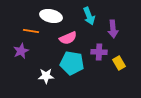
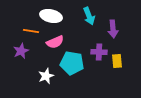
pink semicircle: moved 13 px left, 4 px down
yellow rectangle: moved 2 px left, 2 px up; rotated 24 degrees clockwise
white star: rotated 21 degrees counterclockwise
